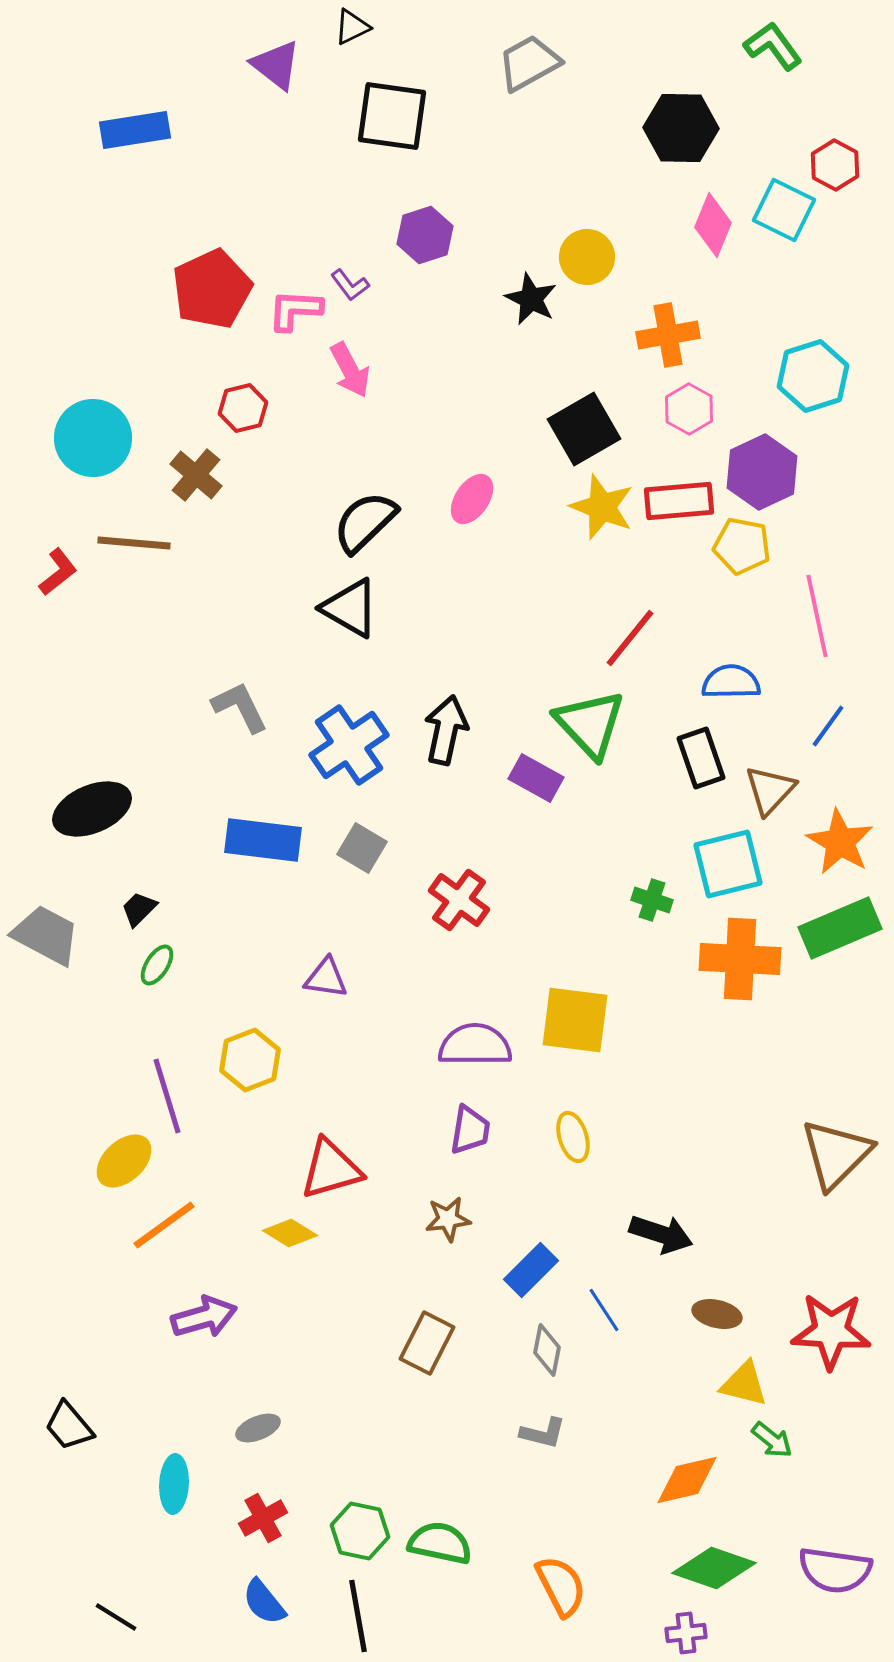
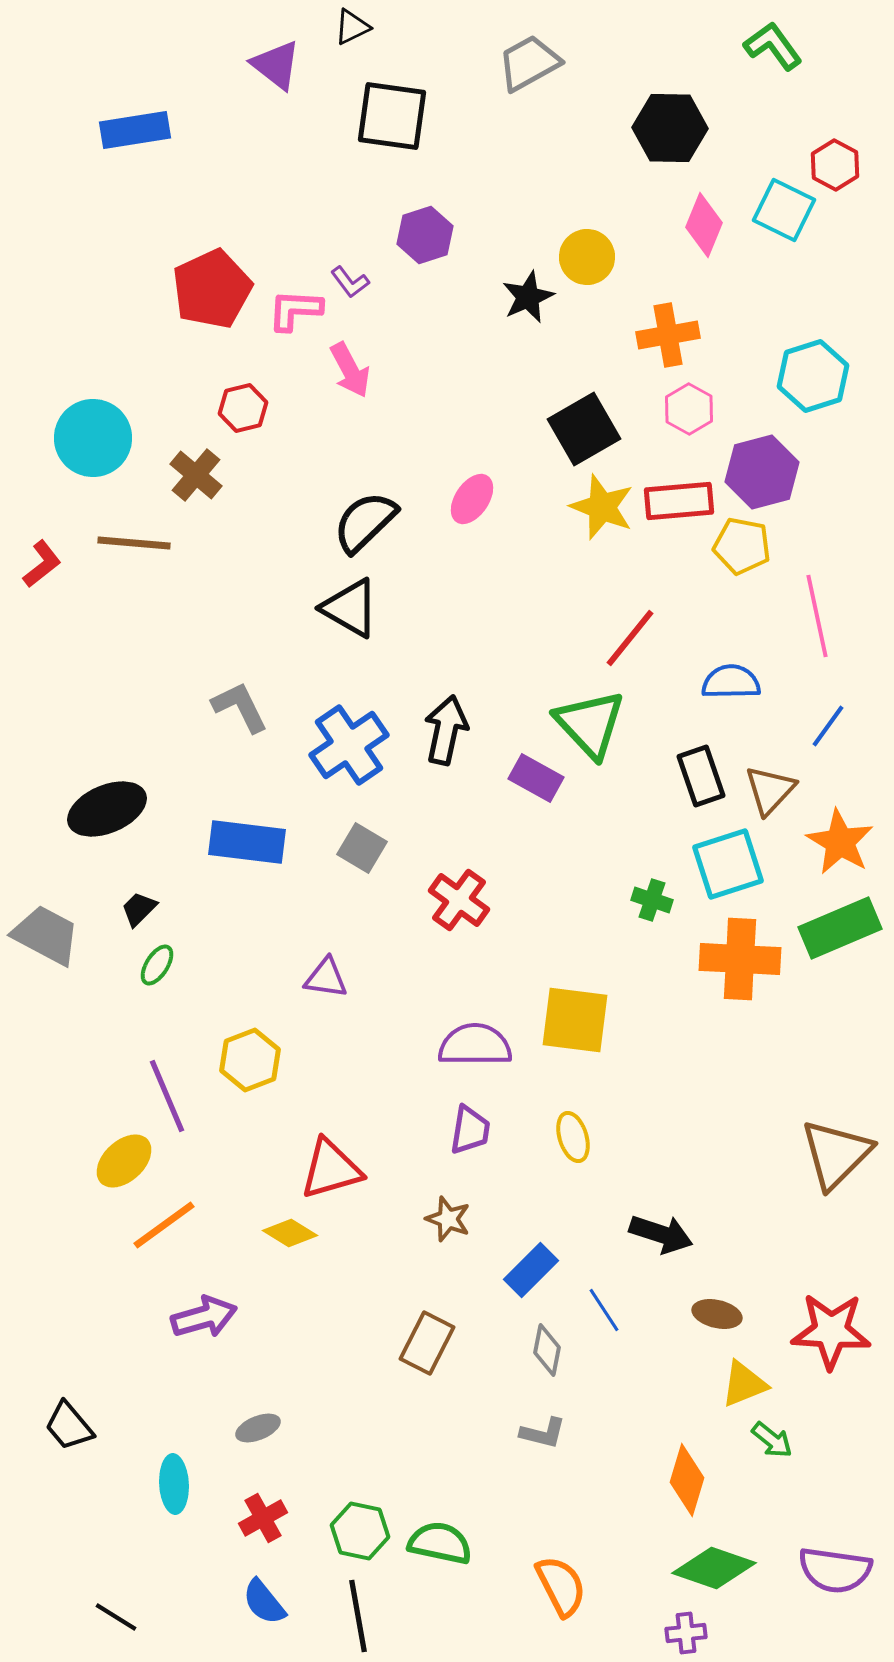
black hexagon at (681, 128): moved 11 px left
pink diamond at (713, 225): moved 9 px left
purple L-shape at (350, 285): moved 3 px up
black star at (531, 299): moved 3 px left, 2 px up; rotated 22 degrees clockwise
purple hexagon at (762, 472): rotated 10 degrees clockwise
red L-shape at (58, 572): moved 16 px left, 8 px up
black rectangle at (701, 758): moved 18 px down
black ellipse at (92, 809): moved 15 px right
blue rectangle at (263, 840): moved 16 px left, 2 px down
cyan square at (728, 864): rotated 4 degrees counterclockwise
purple line at (167, 1096): rotated 6 degrees counterclockwise
brown star at (448, 1219): rotated 27 degrees clockwise
yellow triangle at (744, 1384): rotated 36 degrees counterclockwise
orange diamond at (687, 1480): rotated 60 degrees counterclockwise
cyan ellipse at (174, 1484): rotated 6 degrees counterclockwise
